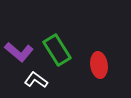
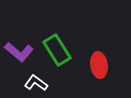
white L-shape: moved 3 px down
